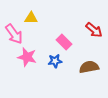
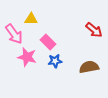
yellow triangle: moved 1 px down
pink rectangle: moved 16 px left
